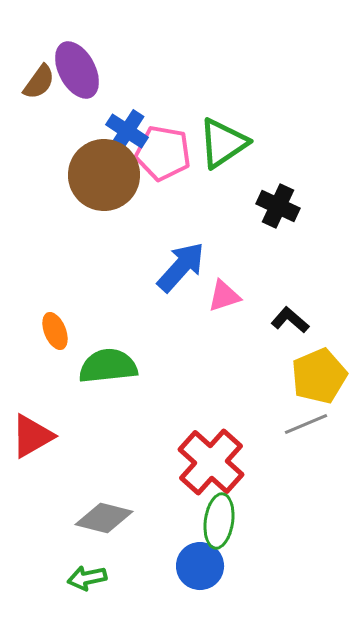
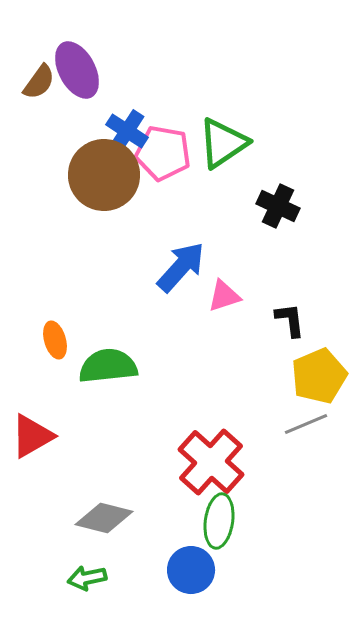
black L-shape: rotated 42 degrees clockwise
orange ellipse: moved 9 px down; rotated 6 degrees clockwise
blue circle: moved 9 px left, 4 px down
